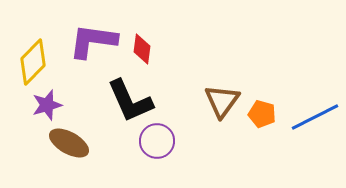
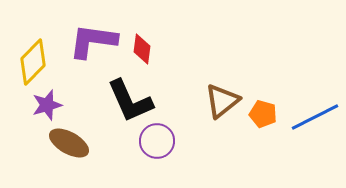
brown triangle: rotated 15 degrees clockwise
orange pentagon: moved 1 px right
